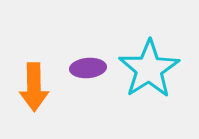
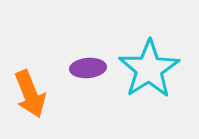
orange arrow: moved 4 px left, 7 px down; rotated 21 degrees counterclockwise
